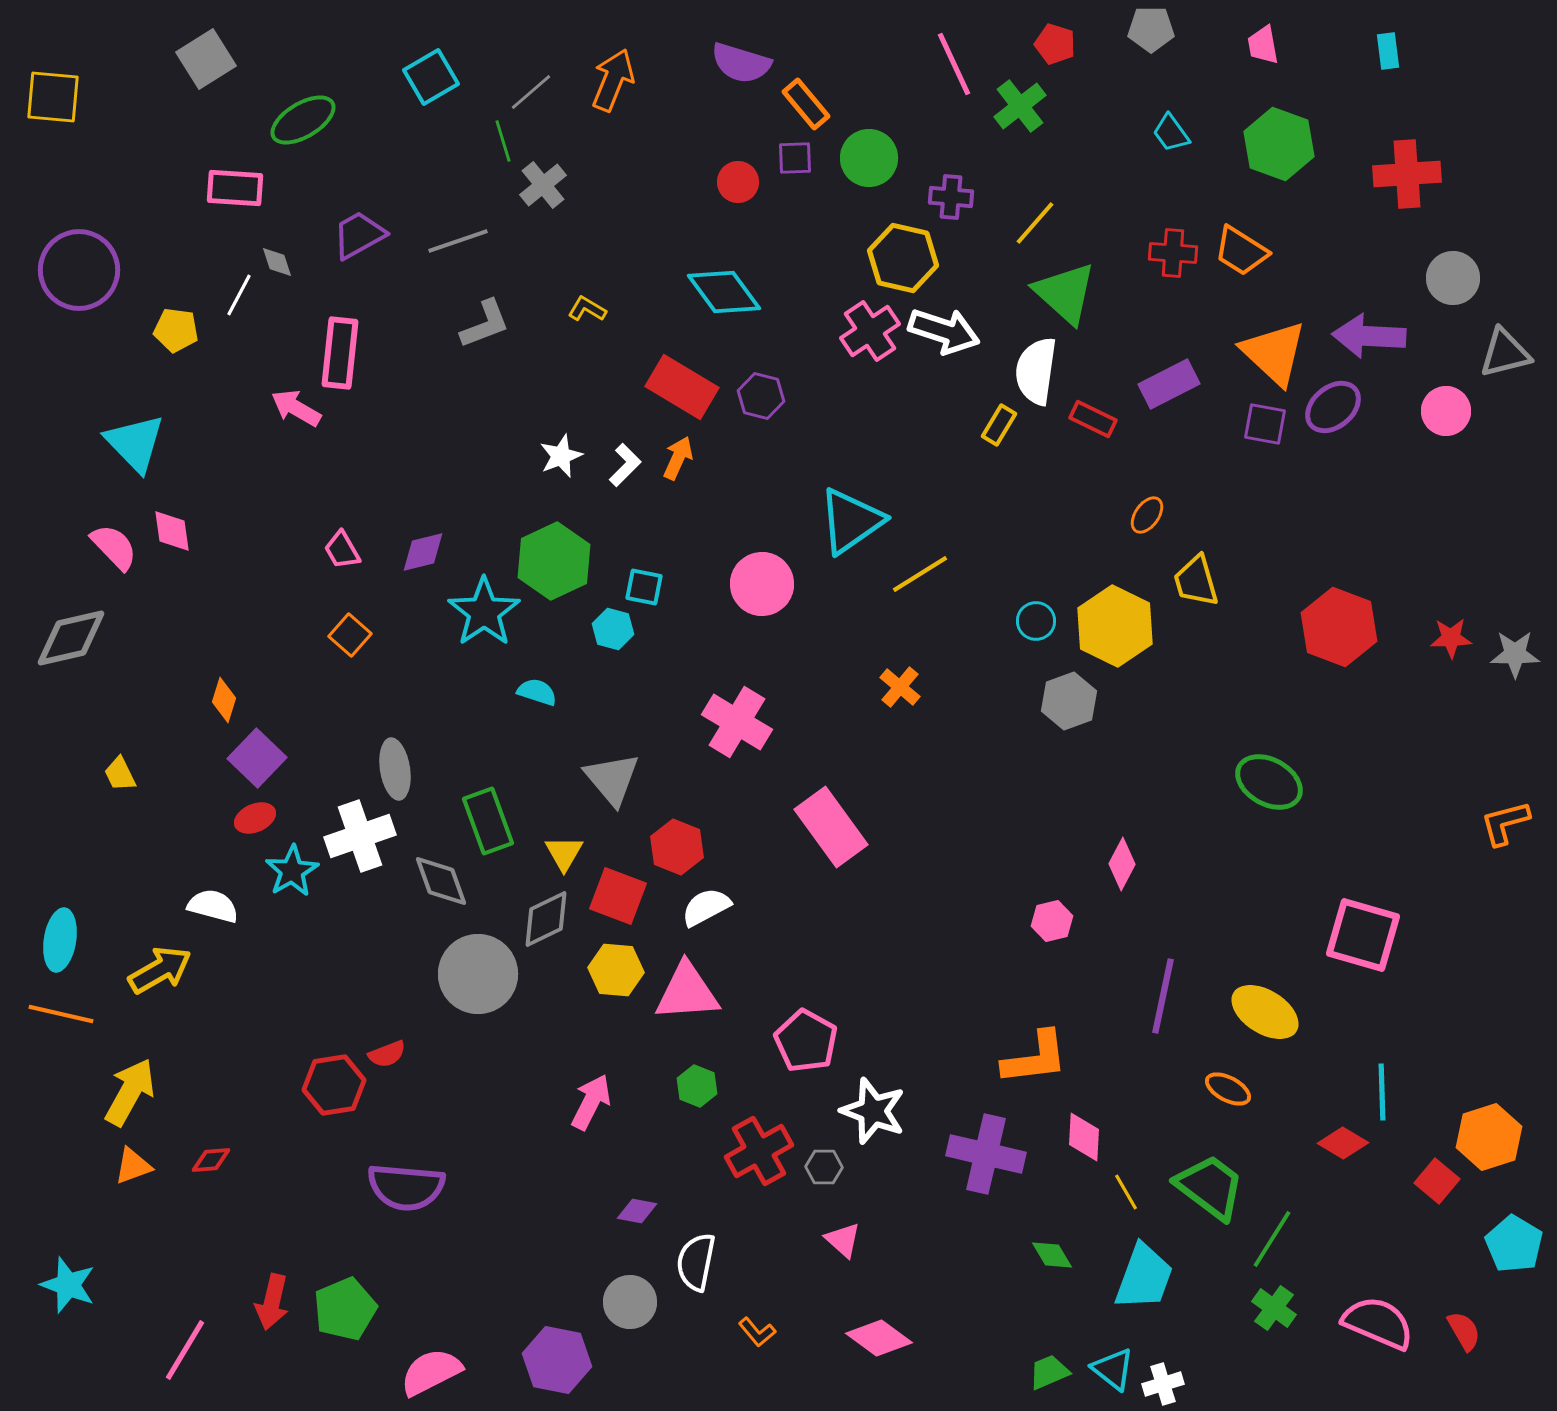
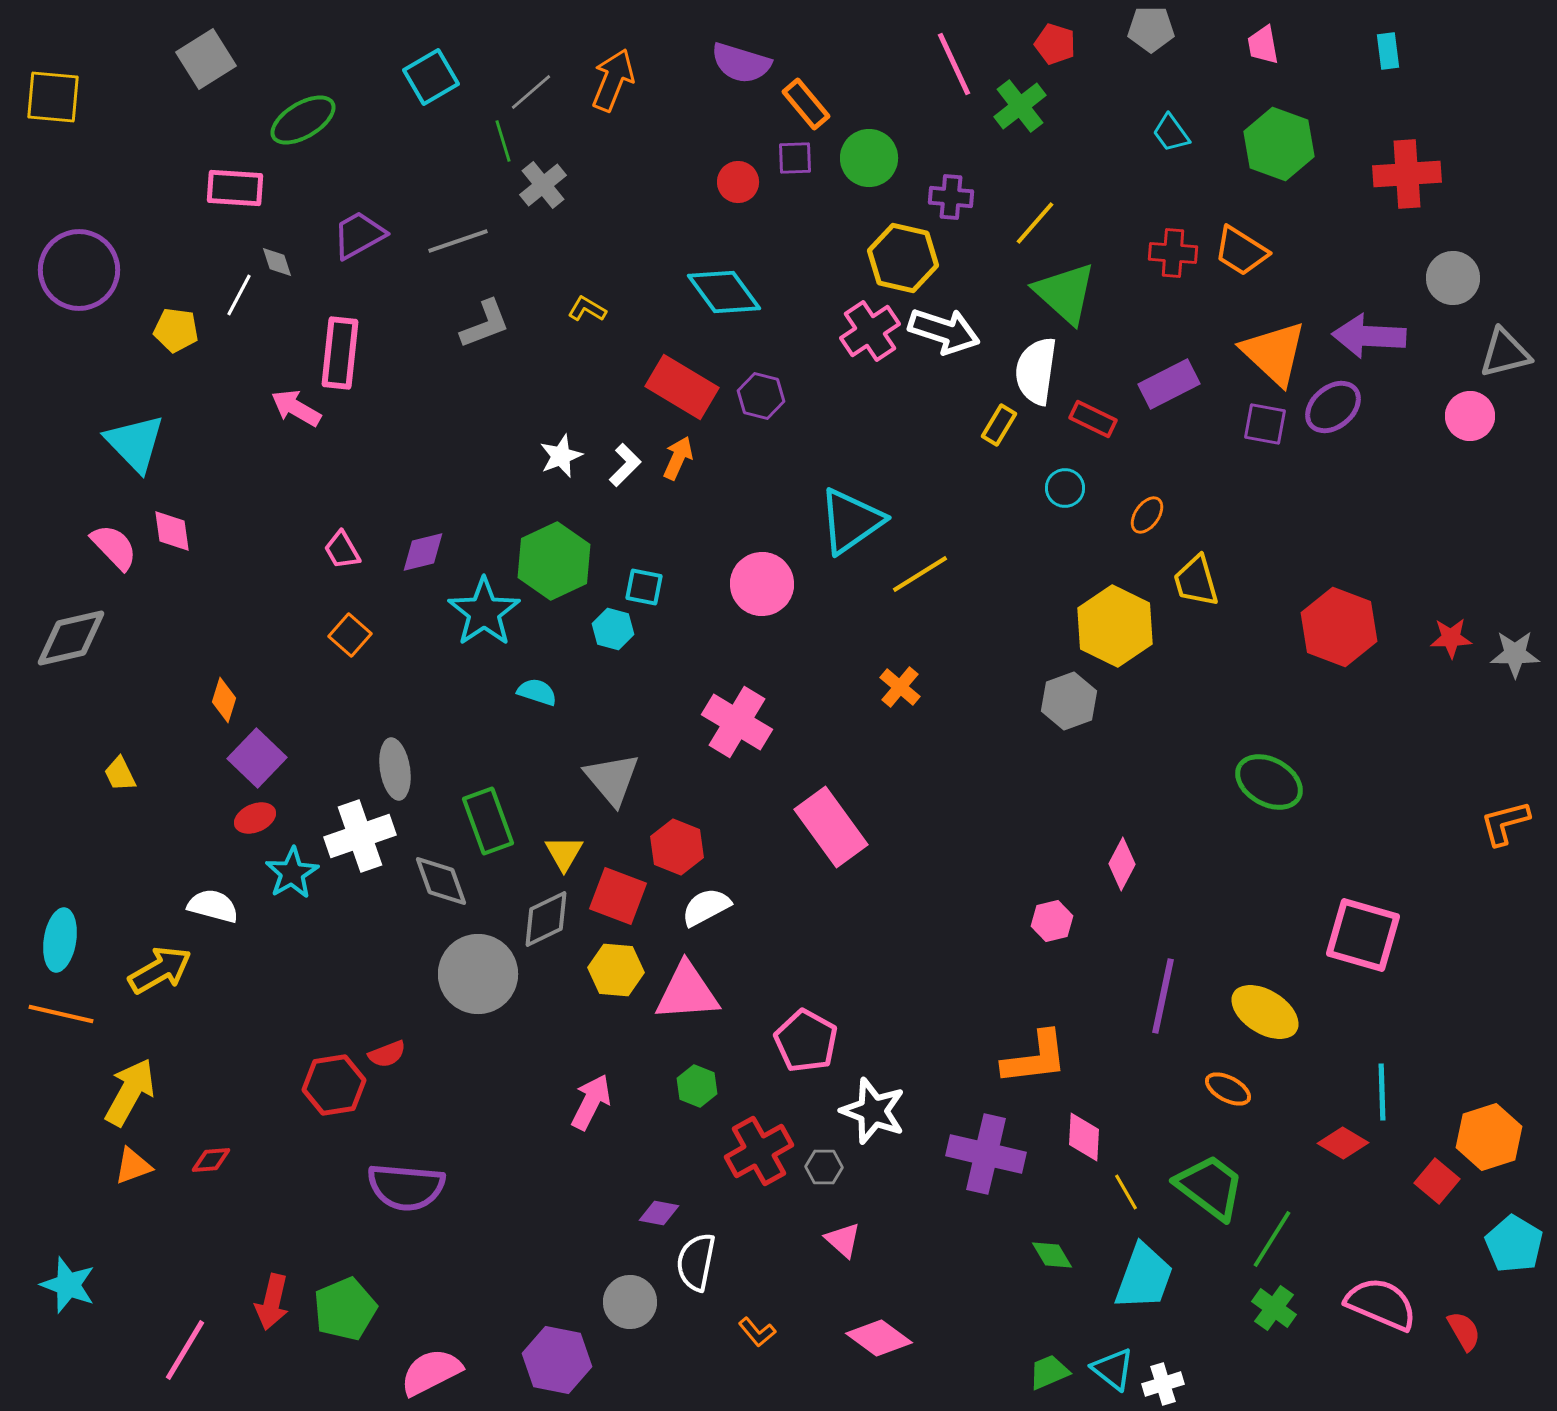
pink circle at (1446, 411): moved 24 px right, 5 px down
cyan circle at (1036, 621): moved 29 px right, 133 px up
cyan star at (292, 871): moved 2 px down
purple diamond at (637, 1211): moved 22 px right, 2 px down
pink semicircle at (1378, 1323): moved 3 px right, 19 px up
